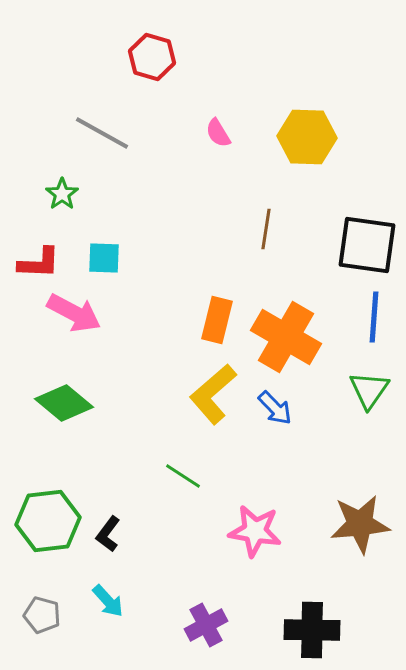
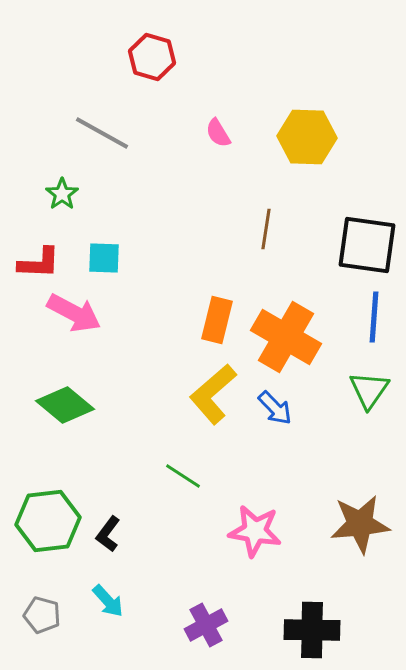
green diamond: moved 1 px right, 2 px down
